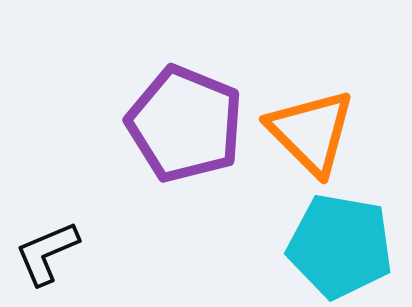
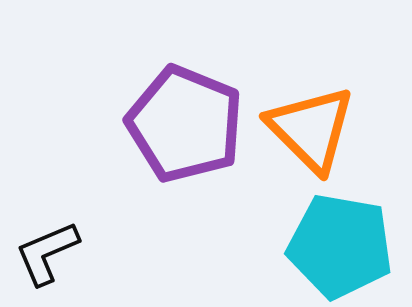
orange triangle: moved 3 px up
